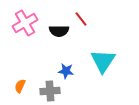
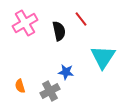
black semicircle: rotated 102 degrees counterclockwise
cyan triangle: moved 4 px up
blue star: moved 1 px down
orange semicircle: rotated 40 degrees counterclockwise
gray cross: rotated 24 degrees counterclockwise
